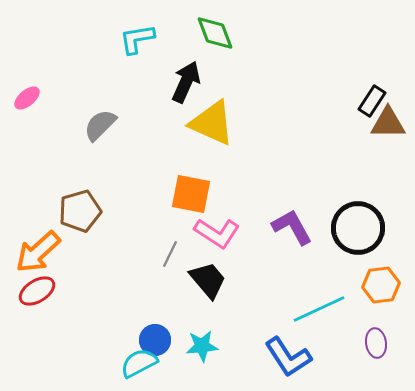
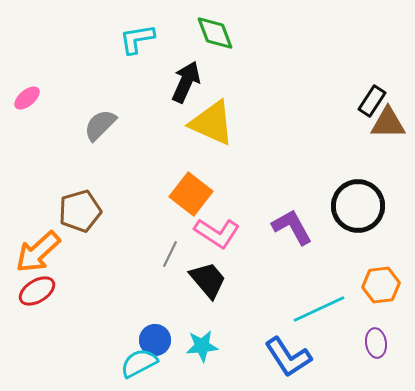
orange square: rotated 27 degrees clockwise
black circle: moved 22 px up
